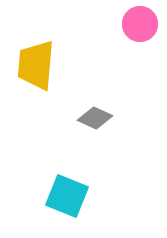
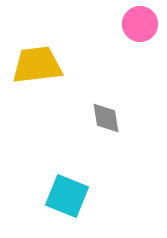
yellow trapezoid: moved 1 px right; rotated 78 degrees clockwise
gray diamond: moved 11 px right; rotated 56 degrees clockwise
